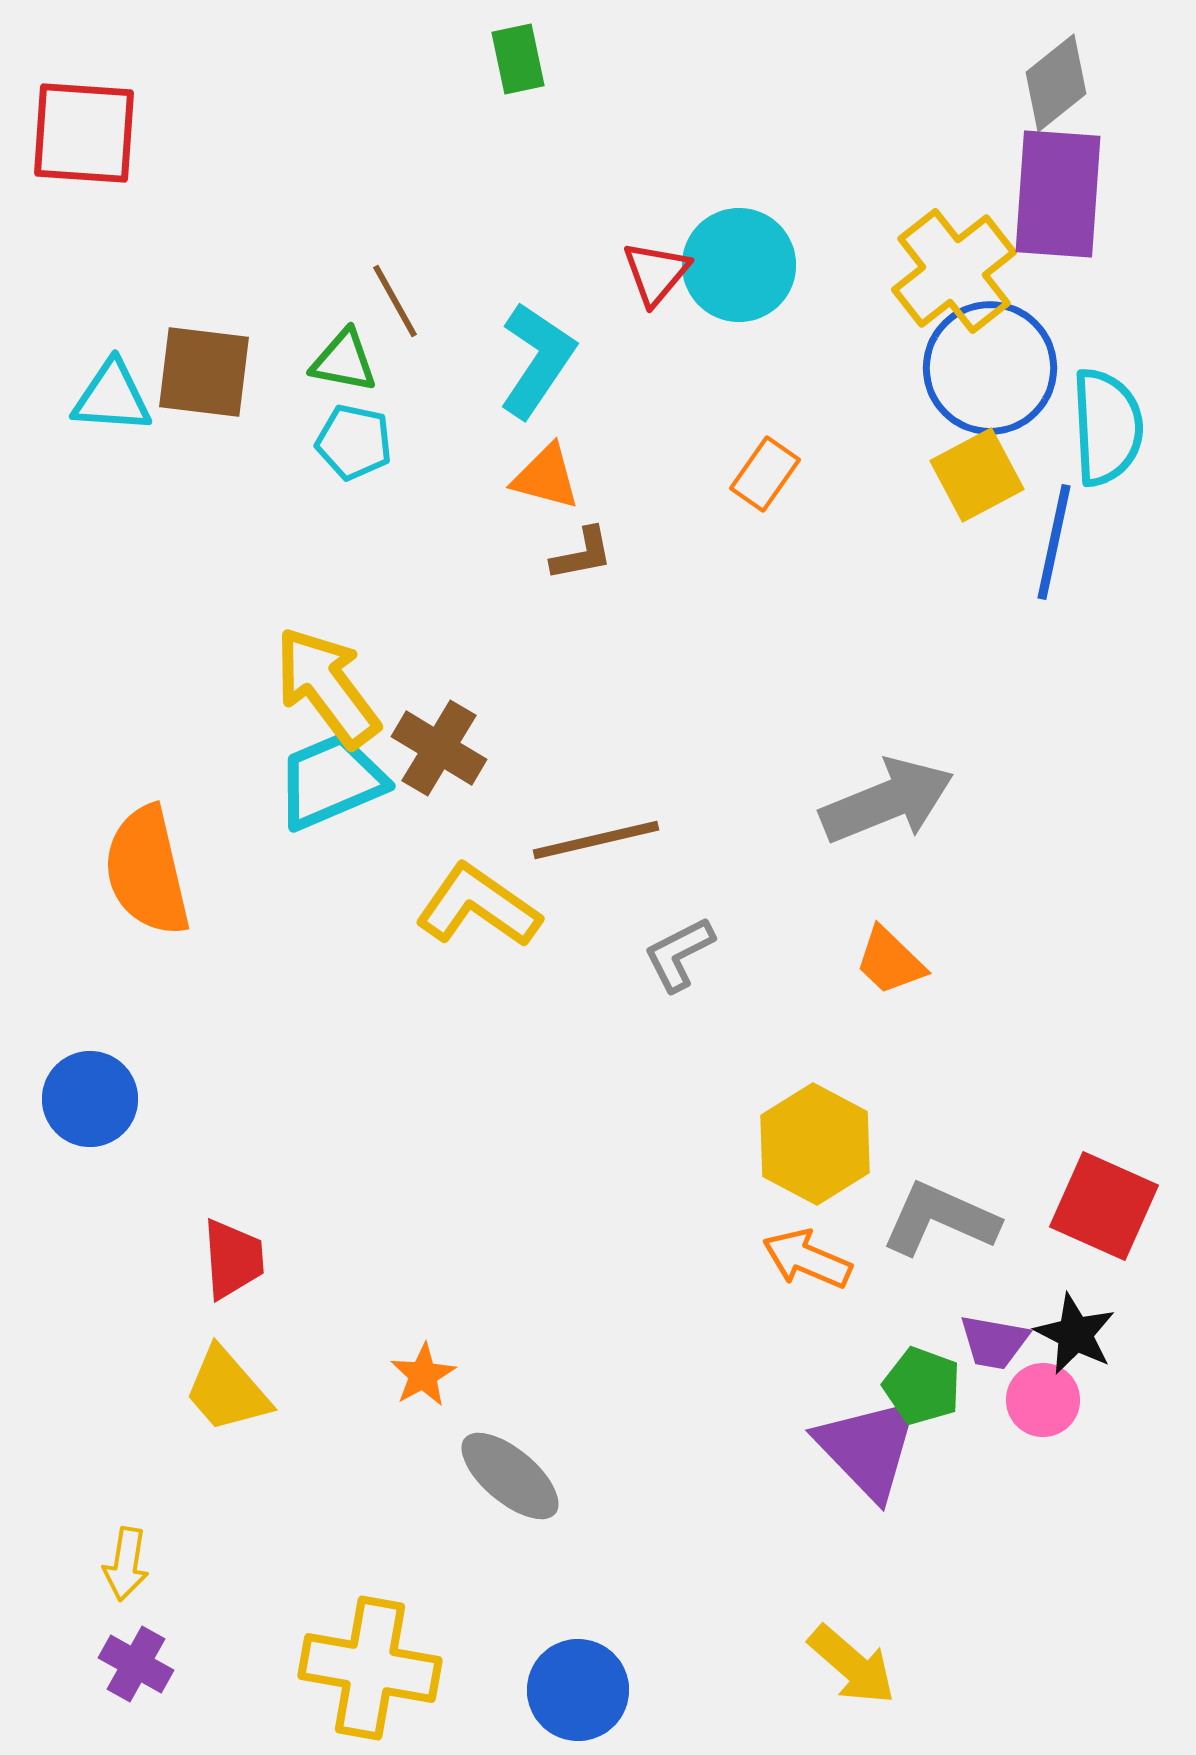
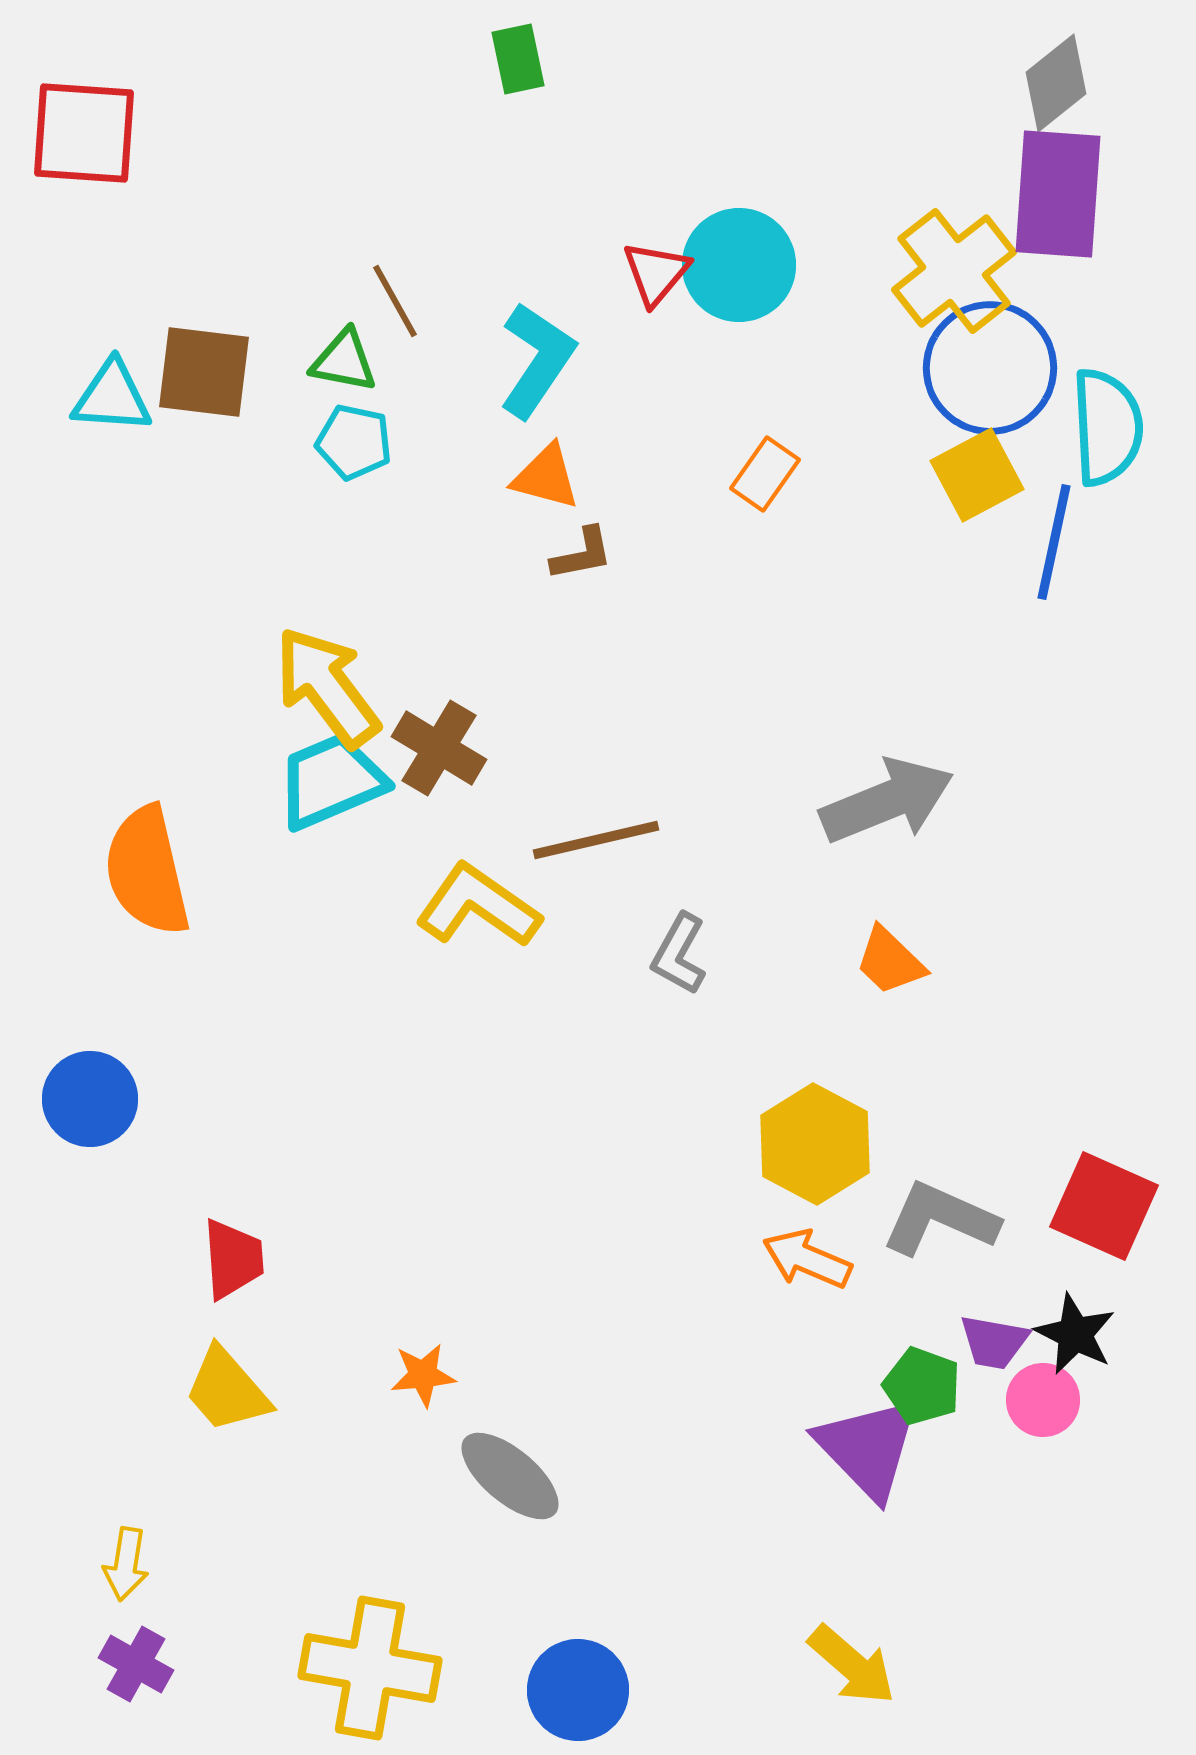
gray L-shape at (679, 954): rotated 34 degrees counterclockwise
orange star at (423, 1375): rotated 24 degrees clockwise
